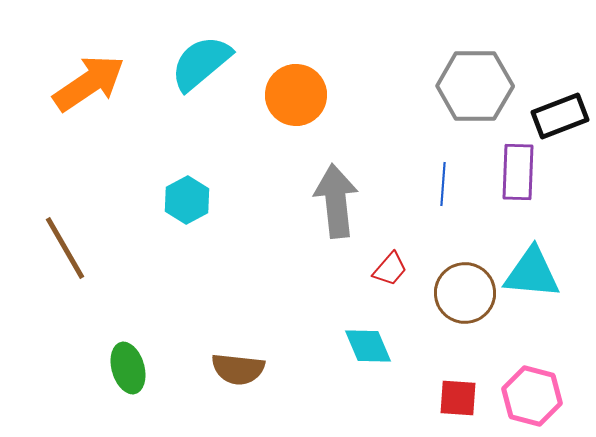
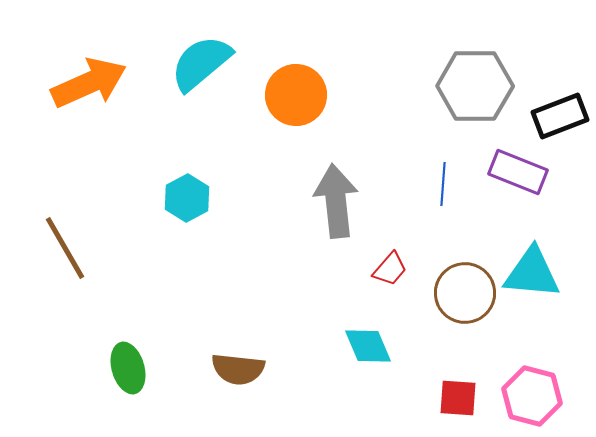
orange arrow: rotated 10 degrees clockwise
purple rectangle: rotated 70 degrees counterclockwise
cyan hexagon: moved 2 px up
